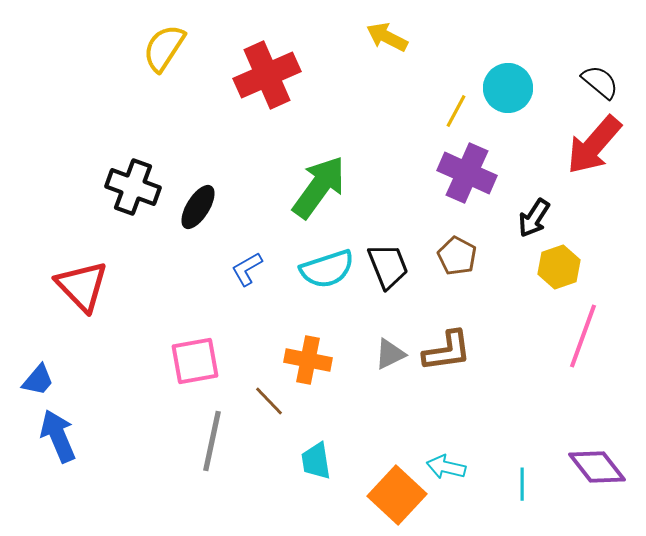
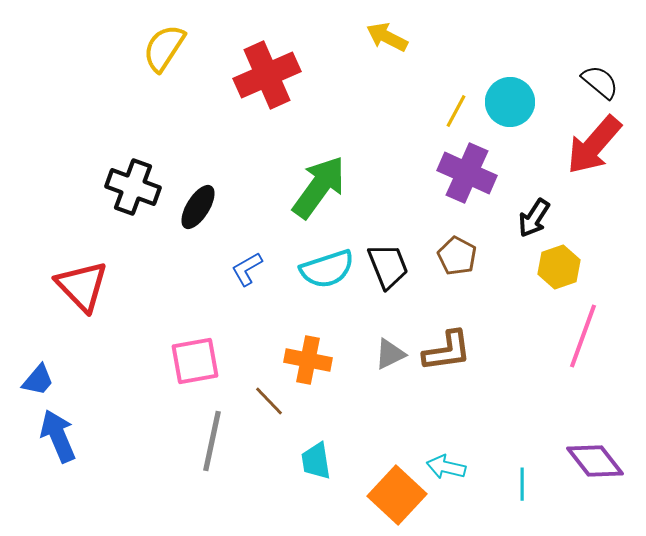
cyan circle: moved 2 px right, 14 px down
purple diamond: moved 2 px left, 6 px up
